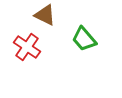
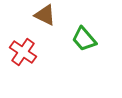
red cross: moved 4 px left, 5 px down
